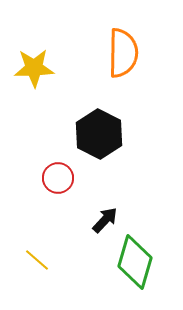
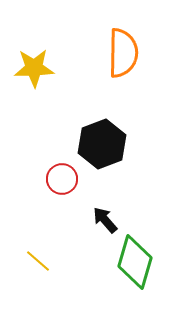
black hexagon: moved 3 px right, 10 px down; rotated 12 degrees clockwise
red circle: moved 4 px right, 1 px down
black arrow: rotated 84 degrees counterclockwise
yellow line: moved 1 px right, 1 px down
